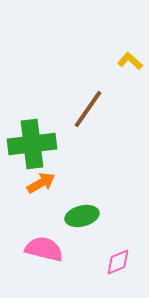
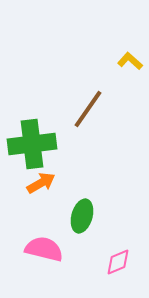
green ellipse: rotated 60 degrees counterclockwise
